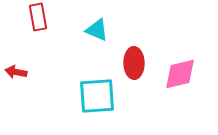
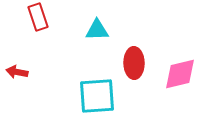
red rectangle: rotated 8 degrees counterclockwise
cyan triangle: rotated 25 degrees counterclockwise
red arrow: moved 1 px right
